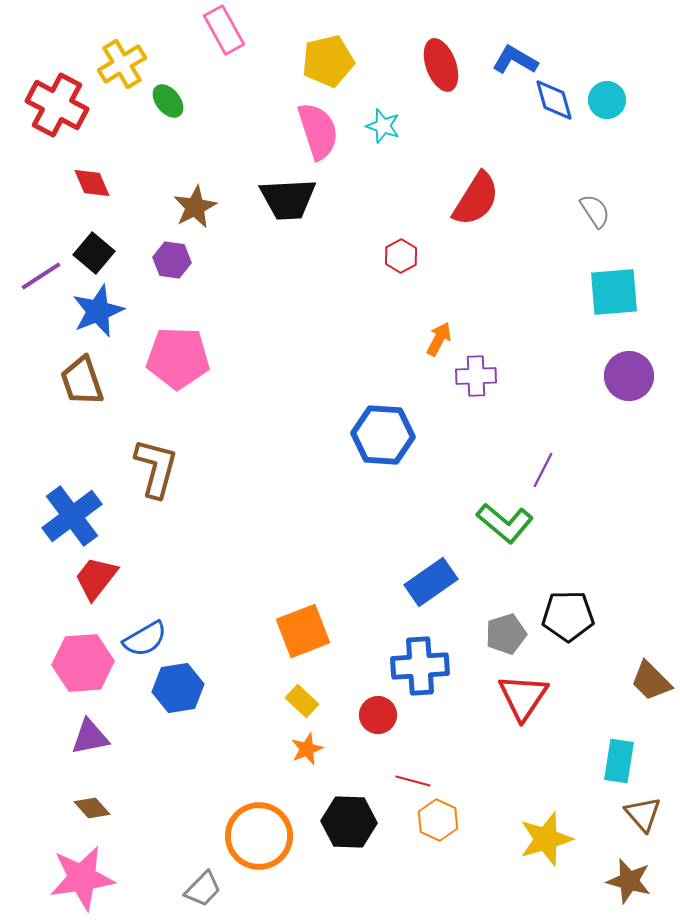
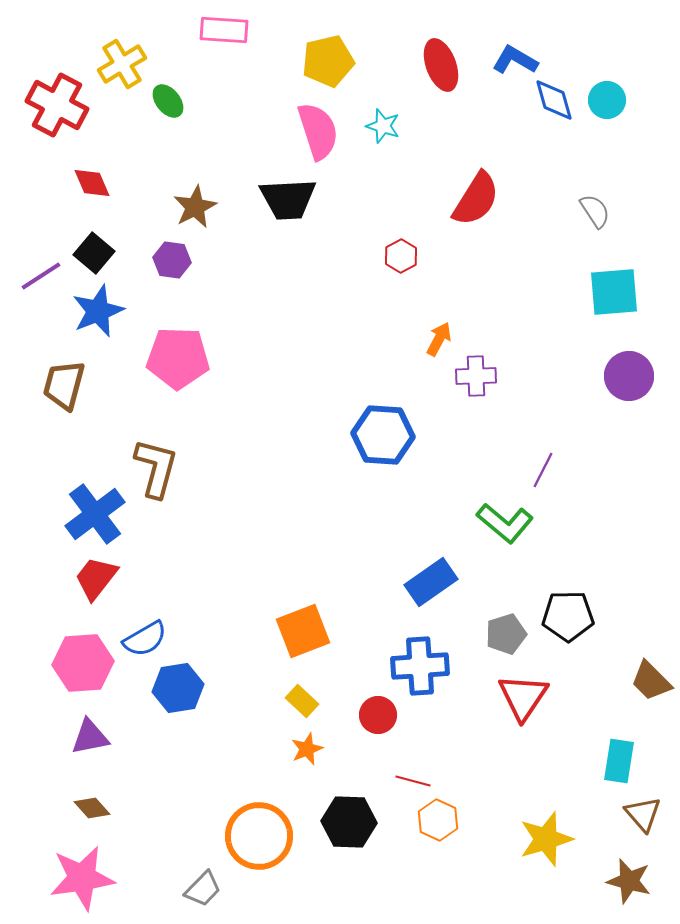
pink rectangle at (224, 30): rotated 57 degrees counterclockwise
brown trapezoid at (82, 381): moved 18 px left, 4 px down; rotated 34 degrees clockwise
blue cross at (72, 516): moved 23 px right, 2 px up
